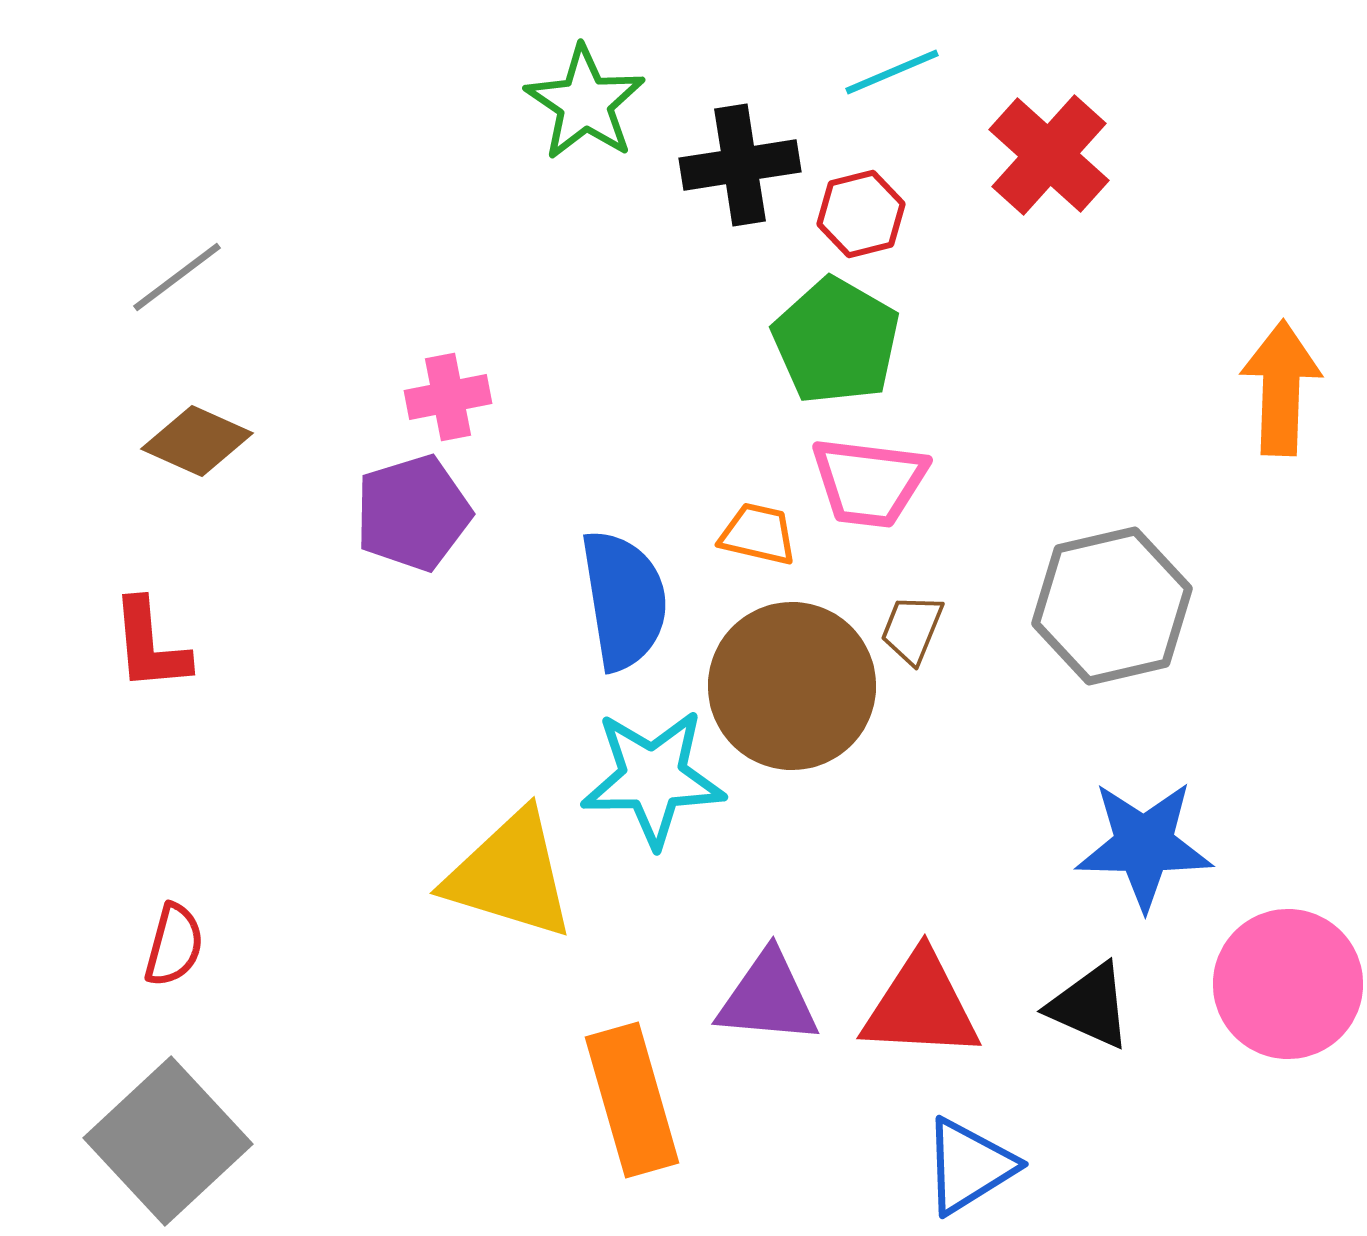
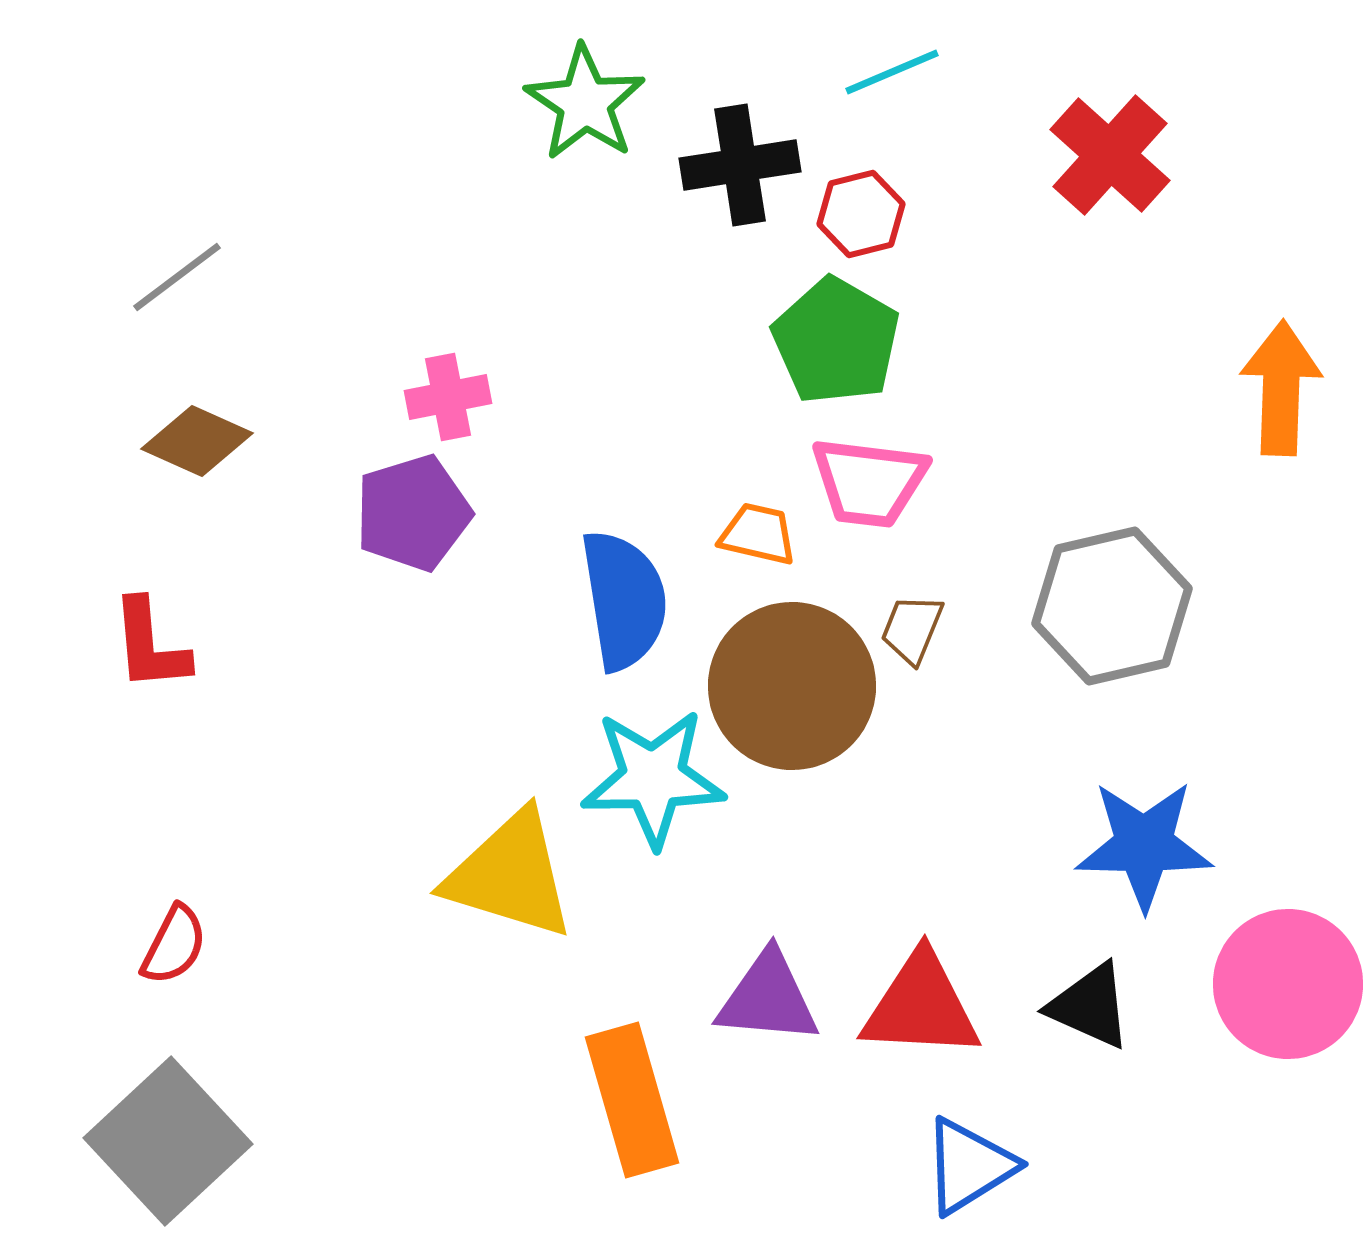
red cross: moved 61 px right
red semicircle: rotated 12 degrees clockwise
